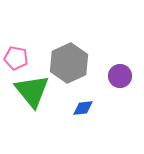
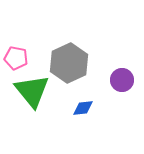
purple circle: moved 2 px right, 4 px down
